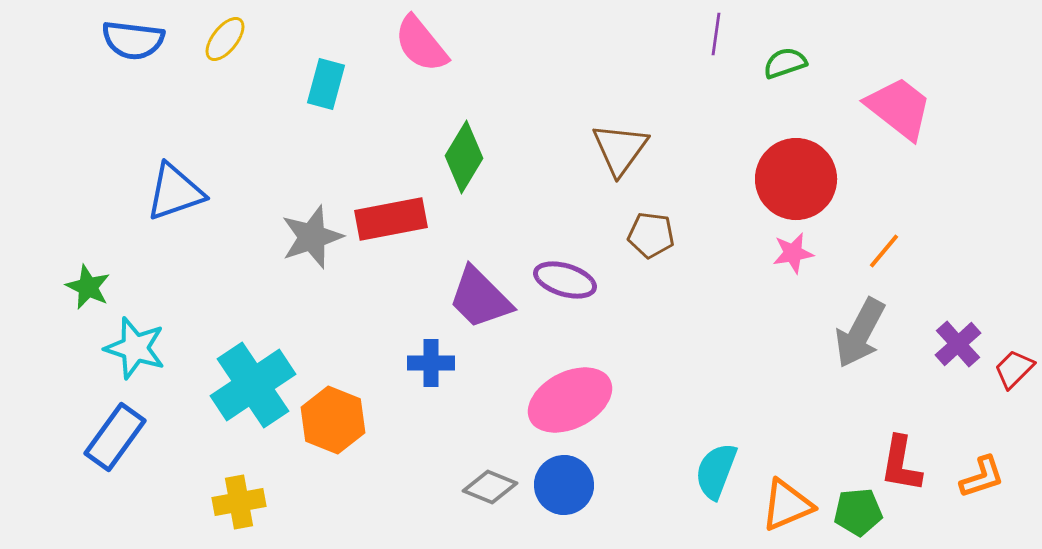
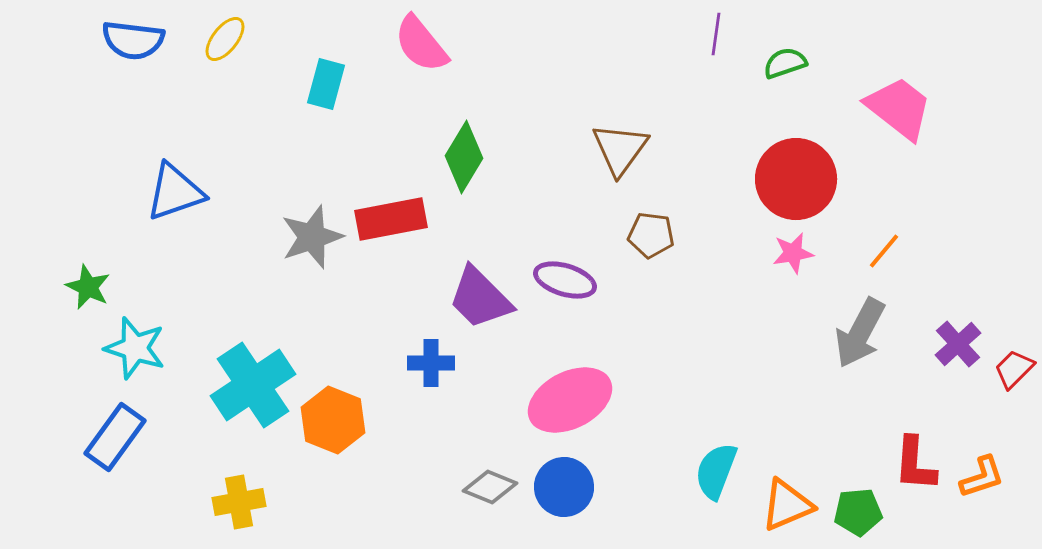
red L-shape: moved 14 px right; rotated 6 degrees counterclockwise
blue circle: moved 2 px down
